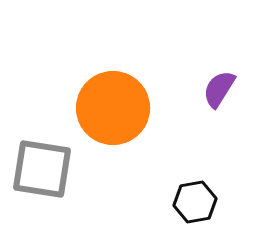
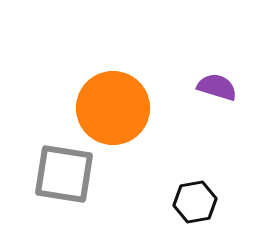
purple semicircle: moved 2 px left, 2 px up; rotated 75 degrees clockwise
gray square: moved 22 px right, 5 px down
